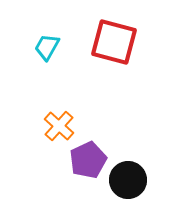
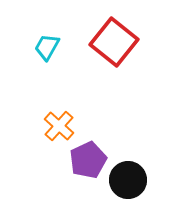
red square: rotated 24 degrees clockwise
